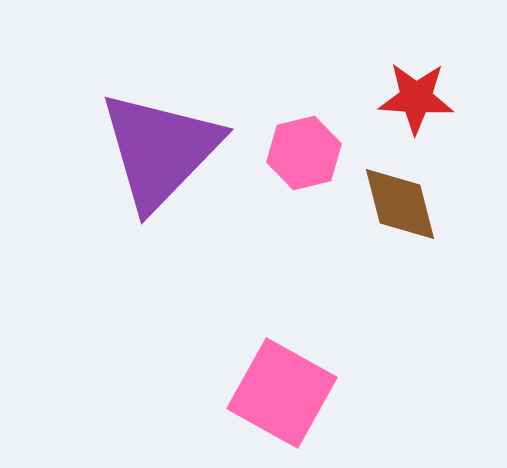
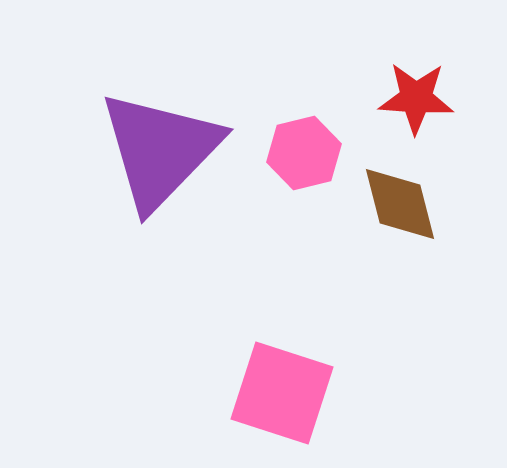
pink square: rotated 11 degrees counterclockwise
